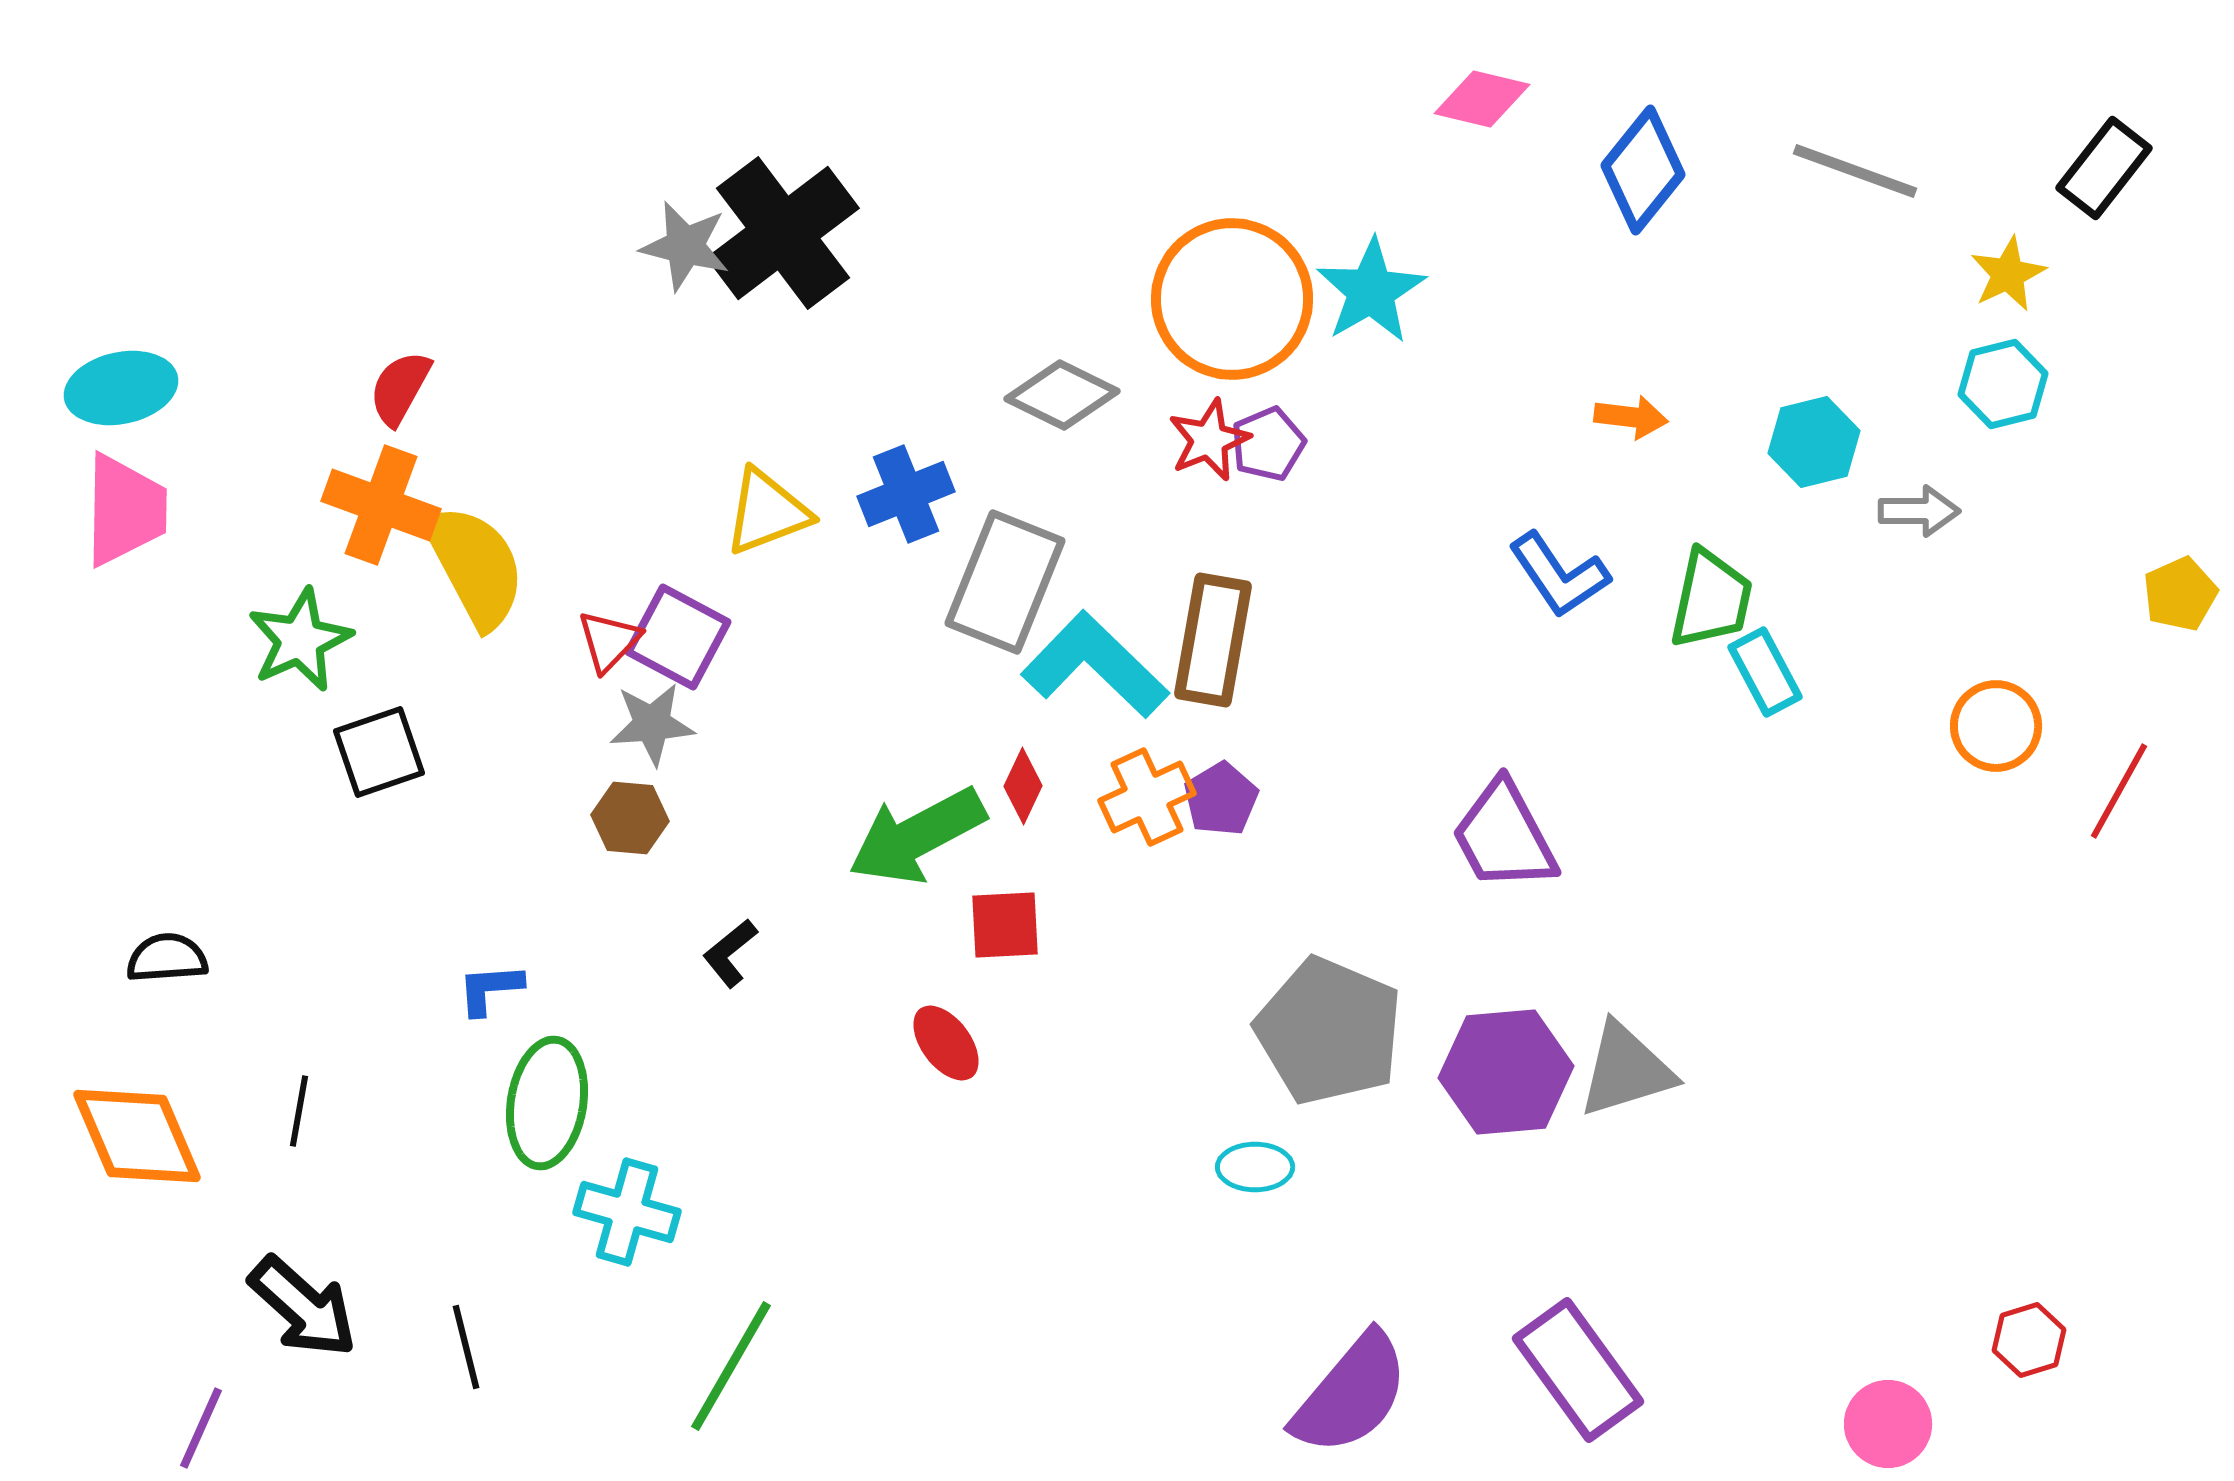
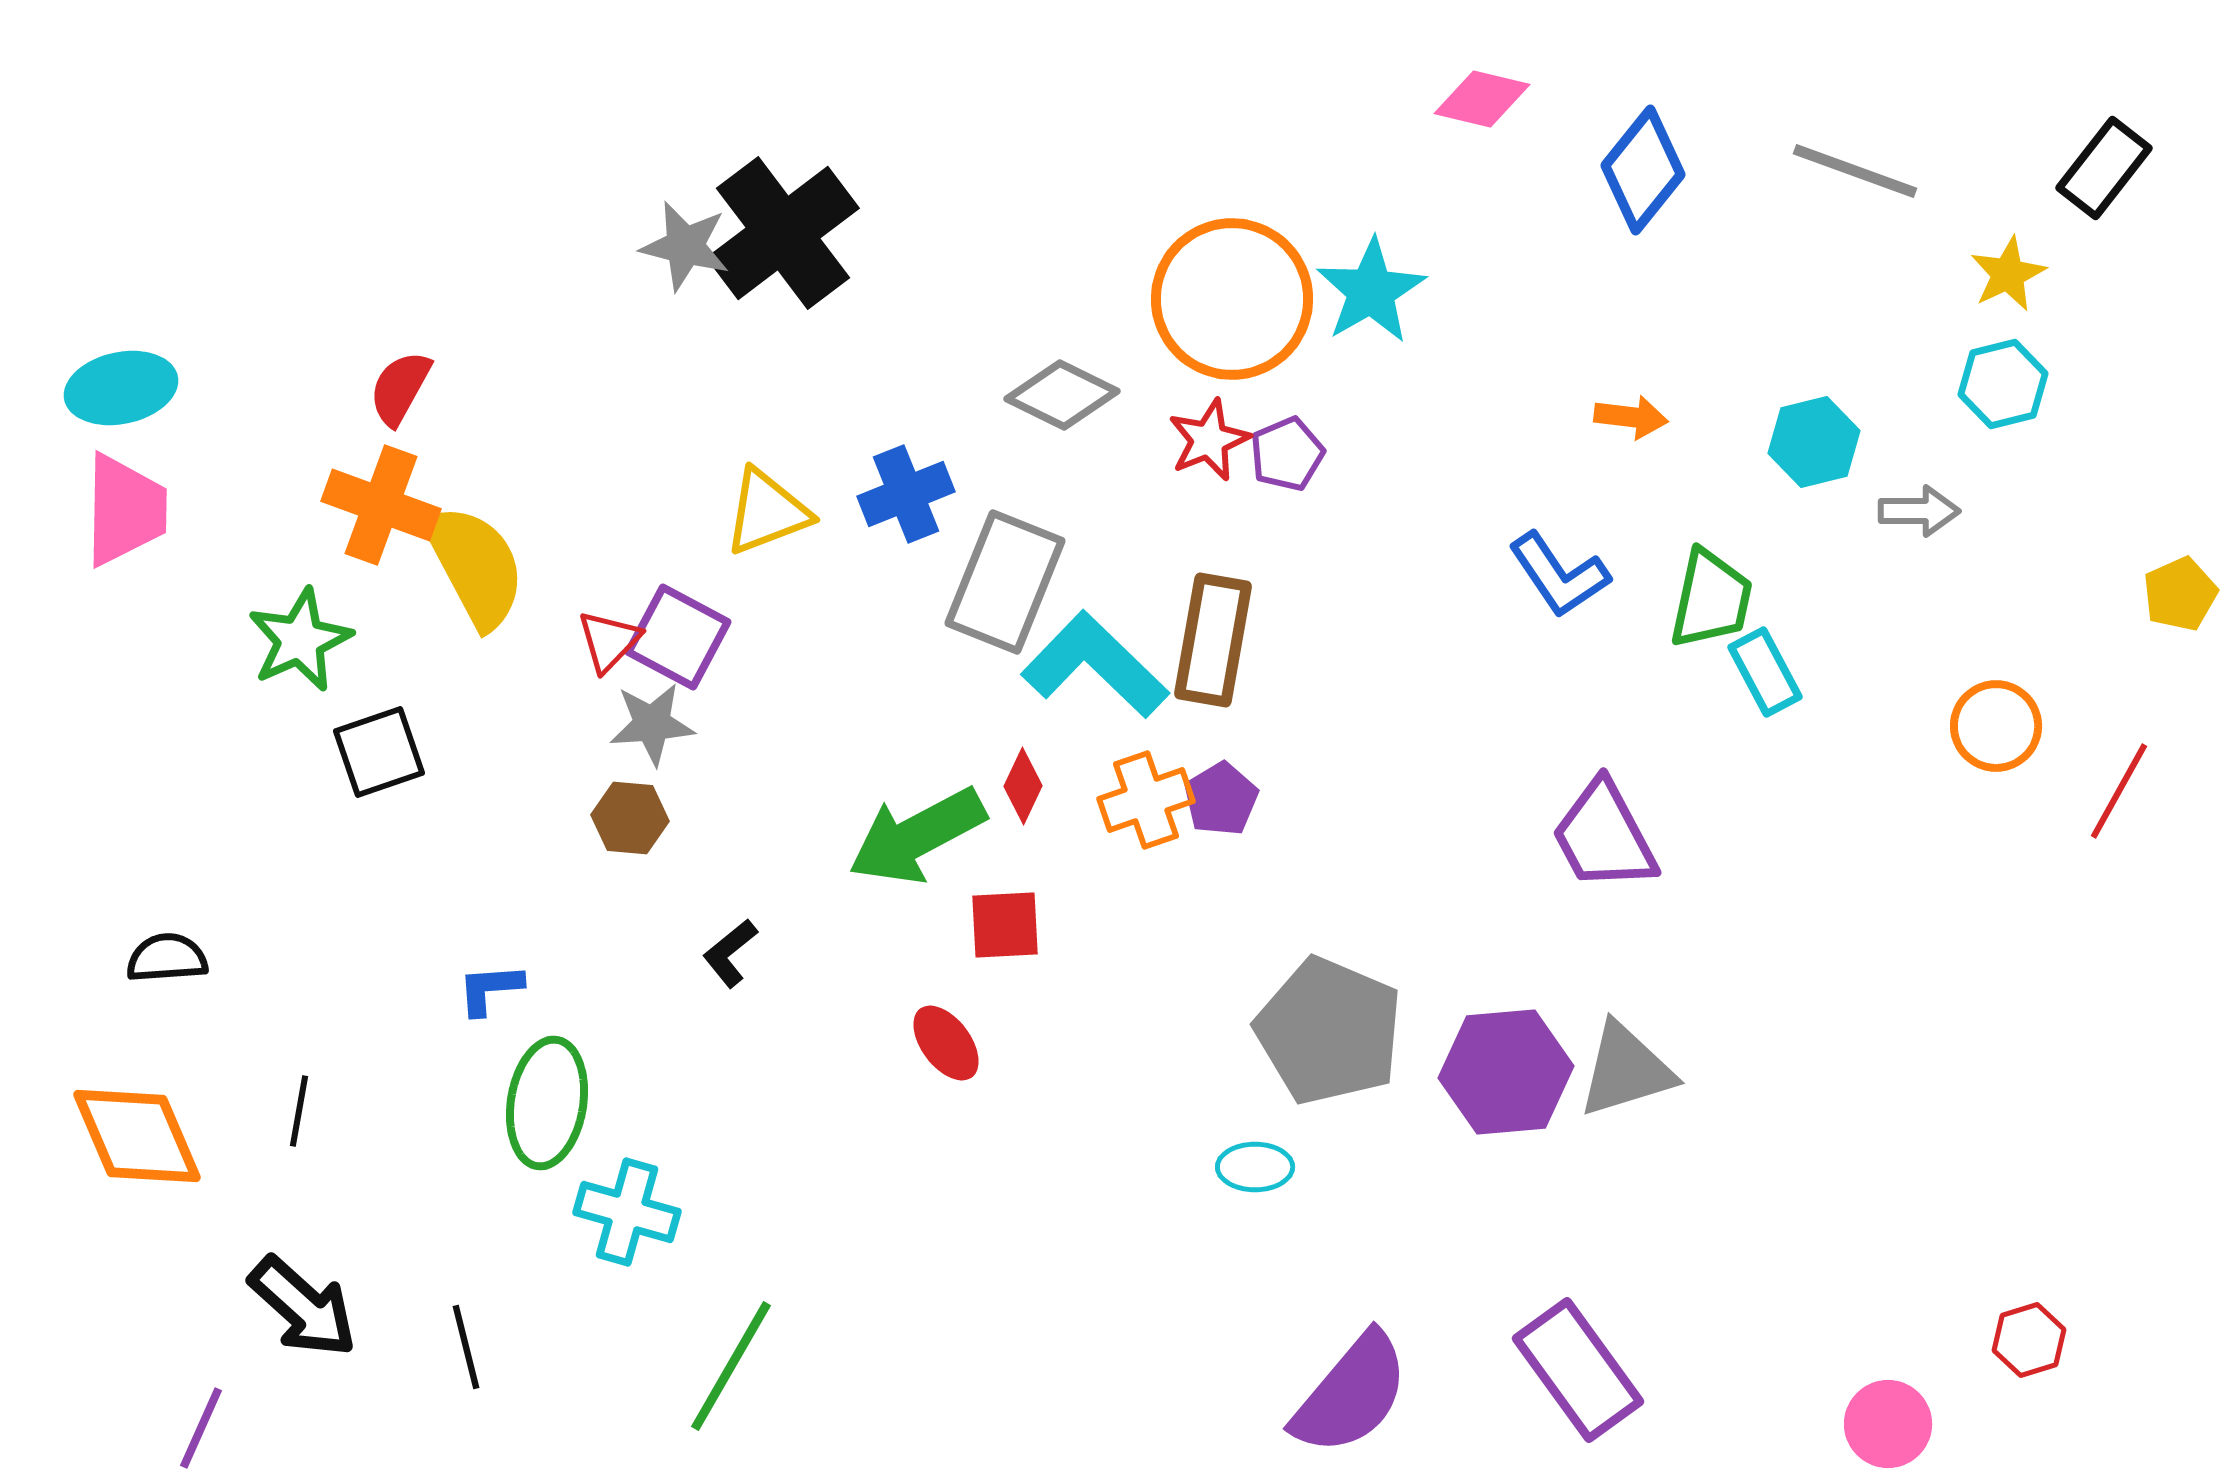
purple pentagon at (1268, 444): moved 19 px right, 10 px down
orange cross at (1147, 797): moved 1 px left, 3 px down; rotated 6 degrees clockwise
purple trapezoid at (1504, 836): moved 100 px right
